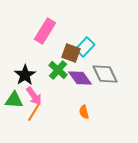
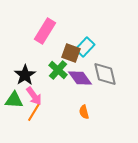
gray diamond: rotated 12 degrees clockwise
